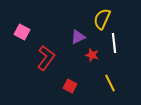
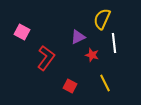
yellow line: moved 5 px left
